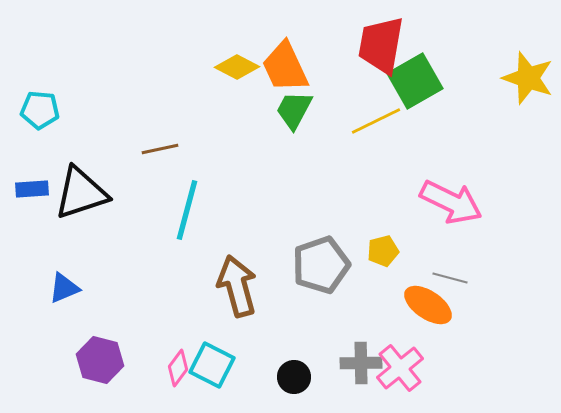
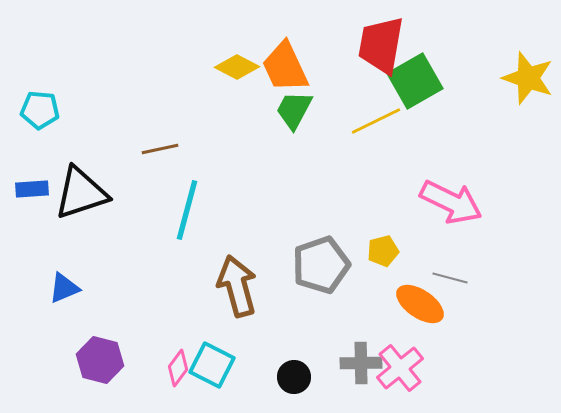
orange ellipse: moved 8 px left, 1 px up
